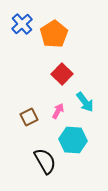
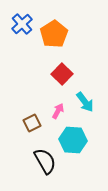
brown square: moved 3 px right, 6 px down
